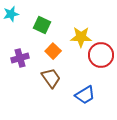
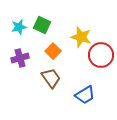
cyan star: moved 8 px right, 13 px down
yellow star: rotated 15 degrees clockwise
